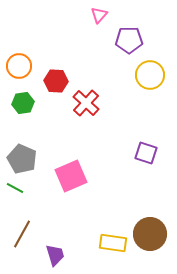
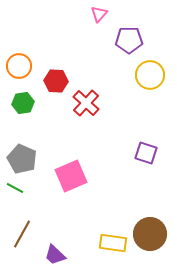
pink triangle: moved 1 px up
purple trapezoid: rotated 150 degrees clockwise
